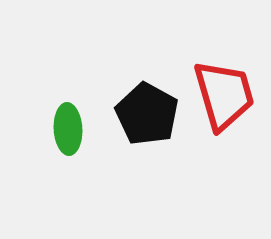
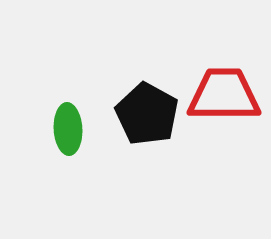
red trapezoid: rotated 74 degrees counterclockwise
